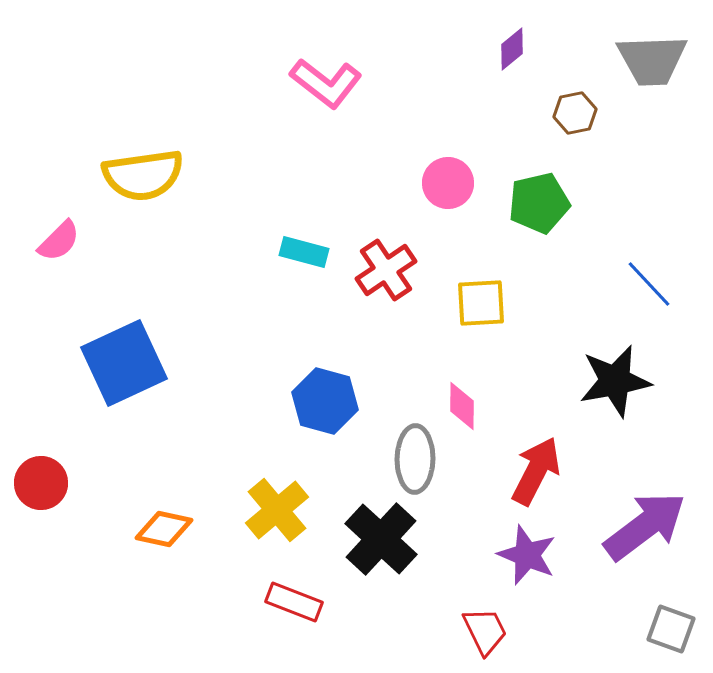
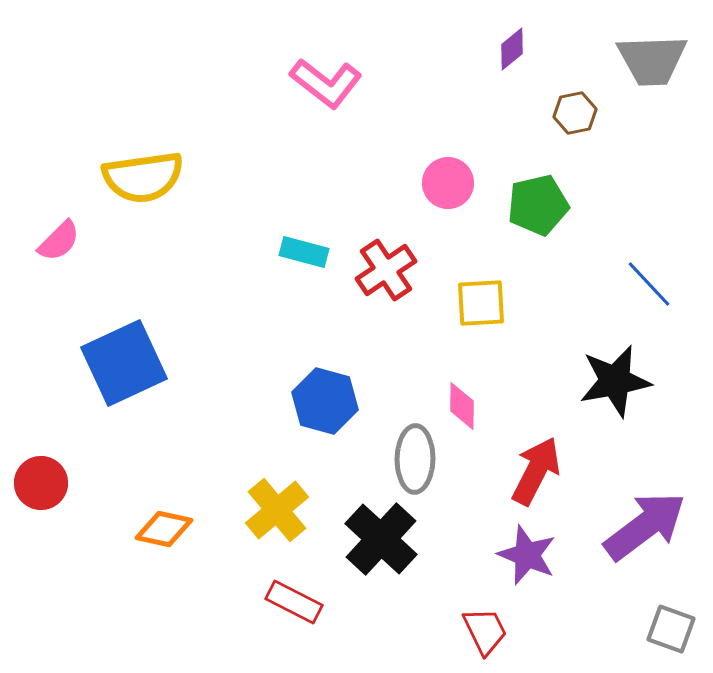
yellow semicircle: moved 2 px down
green pentagon: moved 1 px left, 2 px down
red rectangle: rotated 6 degrees clockwise
